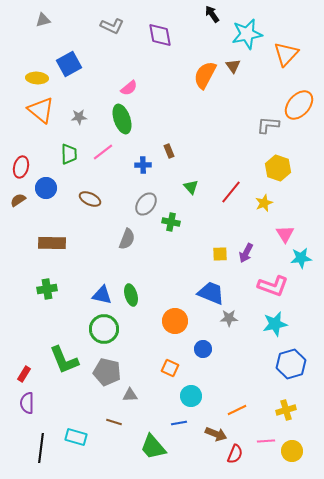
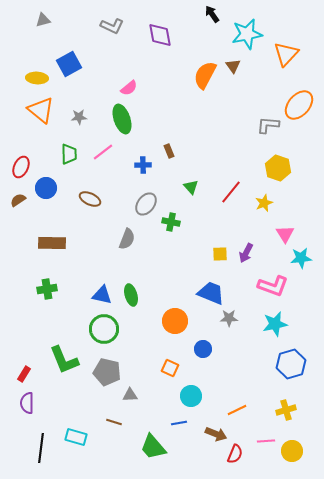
red ellipse at (21, 167): rotated 10 degrees clockwise
